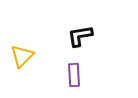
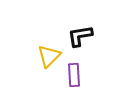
yellow triangle: moved 27 px right
